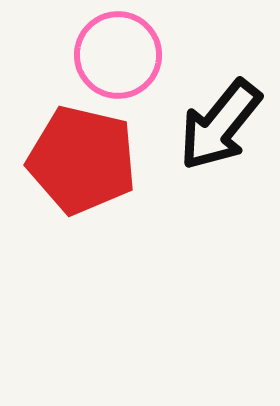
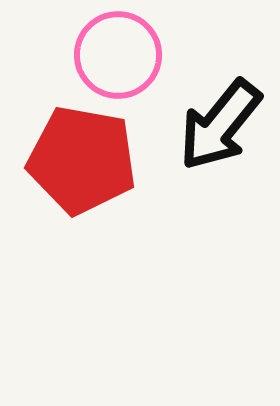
red pentagon: rotated 3 degrees counterclockwise
